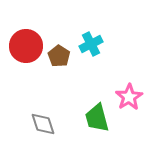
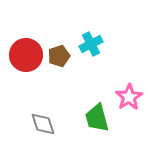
red circle: moved 9 px down
brown pentagon: rotated 20 degrees clockwise
